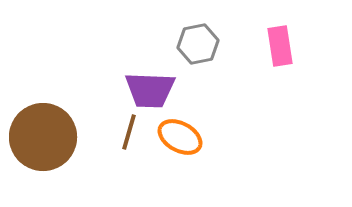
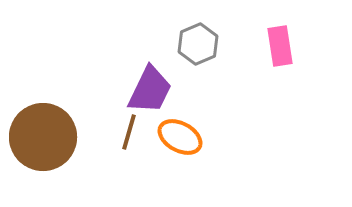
gray hexagon: rotated 12 degrees counterclockwise
purple trapezoid: rotated 66 degrees counterclockwise
